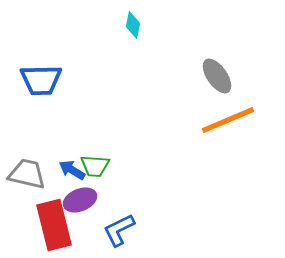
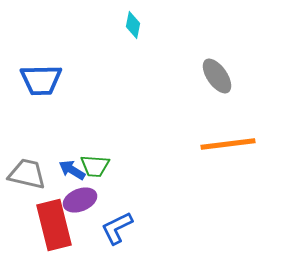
orange line: moved 24 px down; rotated 16 degrees clockwise
blue L-shape: moved 2 px left, 2 px up
